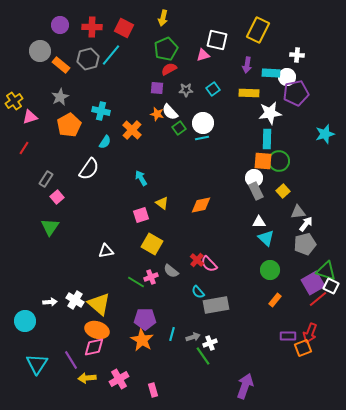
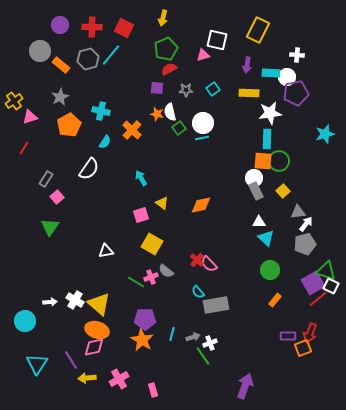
white semicircle at (170, 112): rotated 30 degrees clockwise
gray semicircle at (171, 271): moved 5 px left
